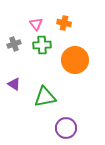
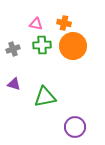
pink triangle: rotated 40 degrees counterclockwise
gray cross: moved 1 px left, 5 px down
orange circle: moved 2 px left, 14 px up
purple triangle: rotated 16 degrees counterclockwise
purple circle: moved 9 px right, 1 px up
